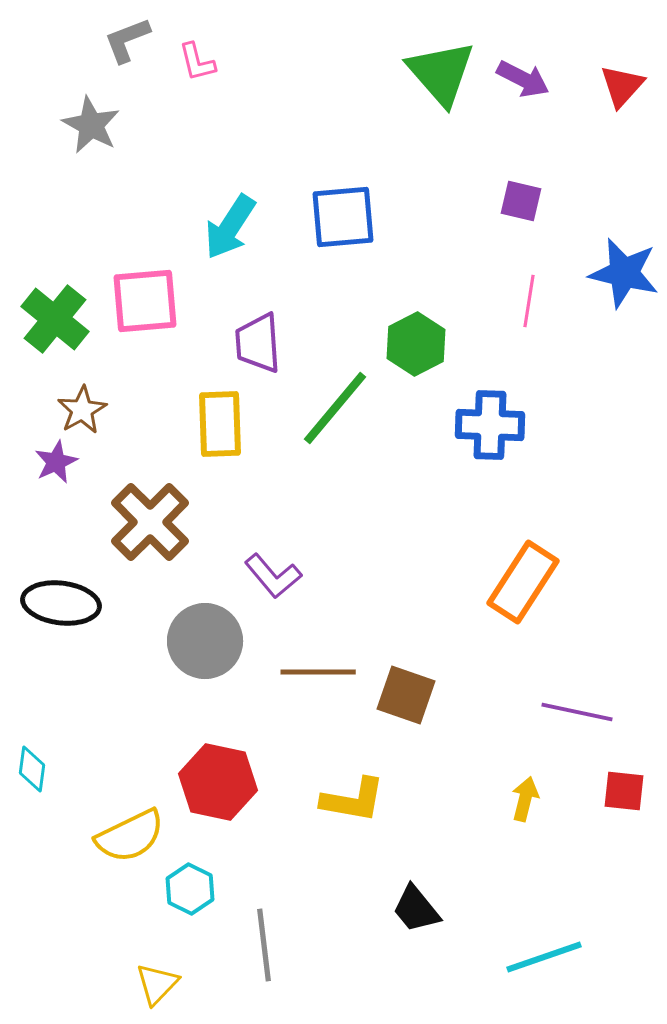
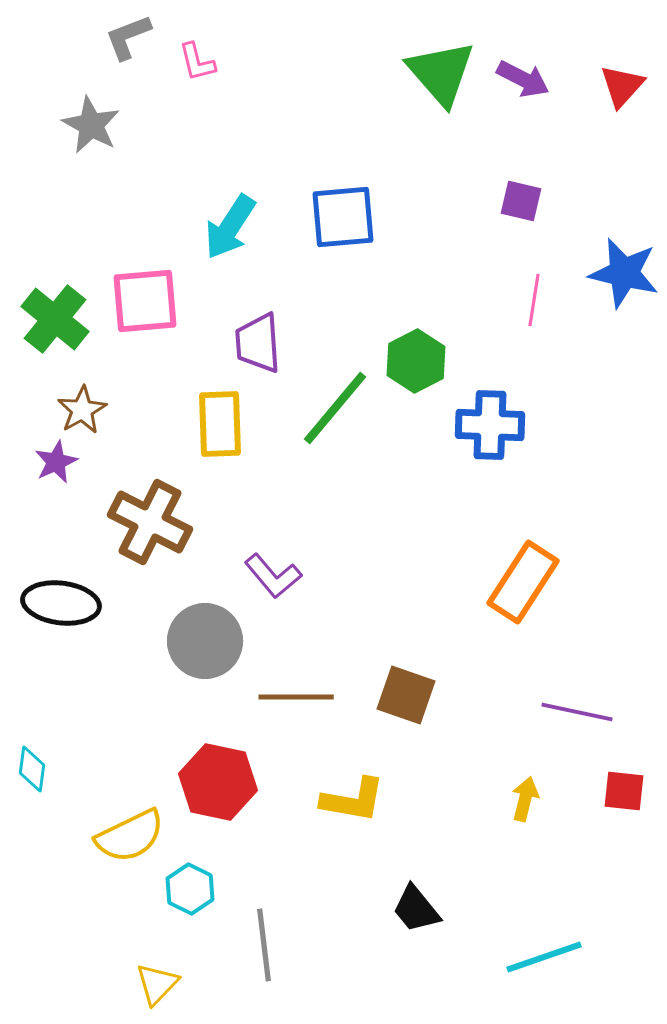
gray L-shape: moved 1 px right, 3 px up
pink line: moved 5 px right, 1 px up
green hexagon: moved 17 px down
brown cross: rotated 18 degrees counterclockwise
brown line: moved 22 px left, 25 px down
